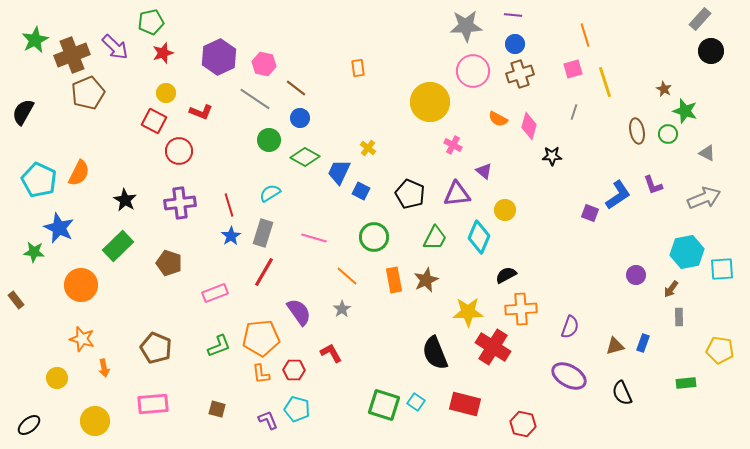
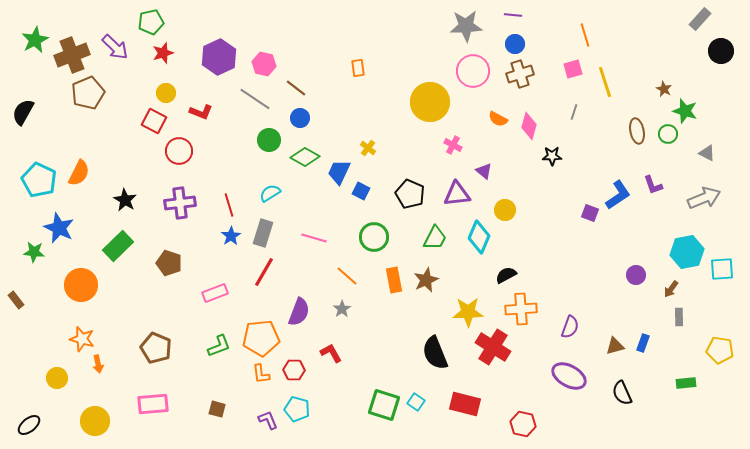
black circle at (711, 51): moved 10 px right
purple semicircle at (299, 312): rotated 56 degrees clockwise
orange arrow at (104, 368): moved 6 px left, 4 px up
